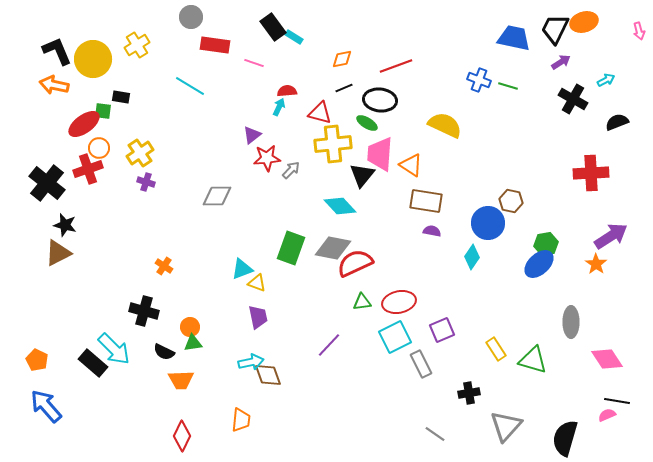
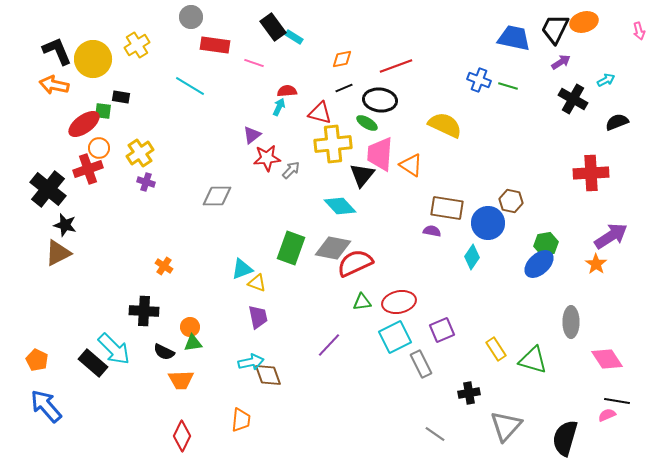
black cross at (47, 183): moved 1 px right, 6 px down
brown rectangle at (426, 201): moved 21 px right, 7 px down
black cross at (144, 311): rotated 12 degrees counterclockwise
